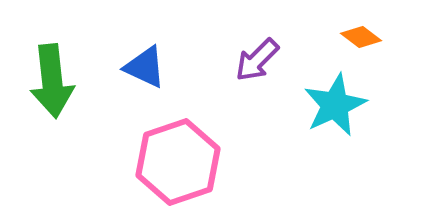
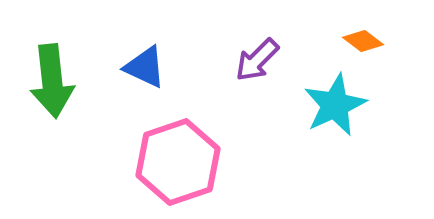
orange diamond: moved 2 px right, 4 px down
